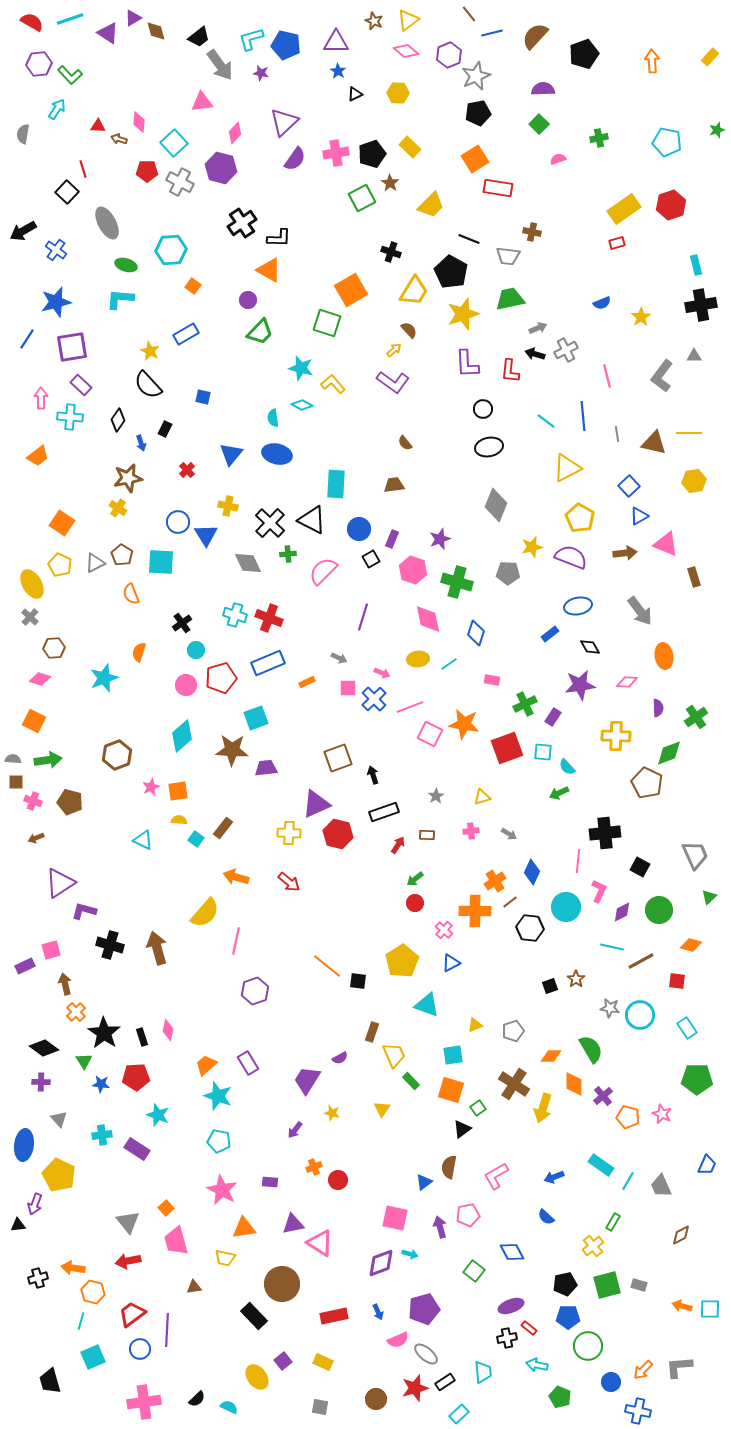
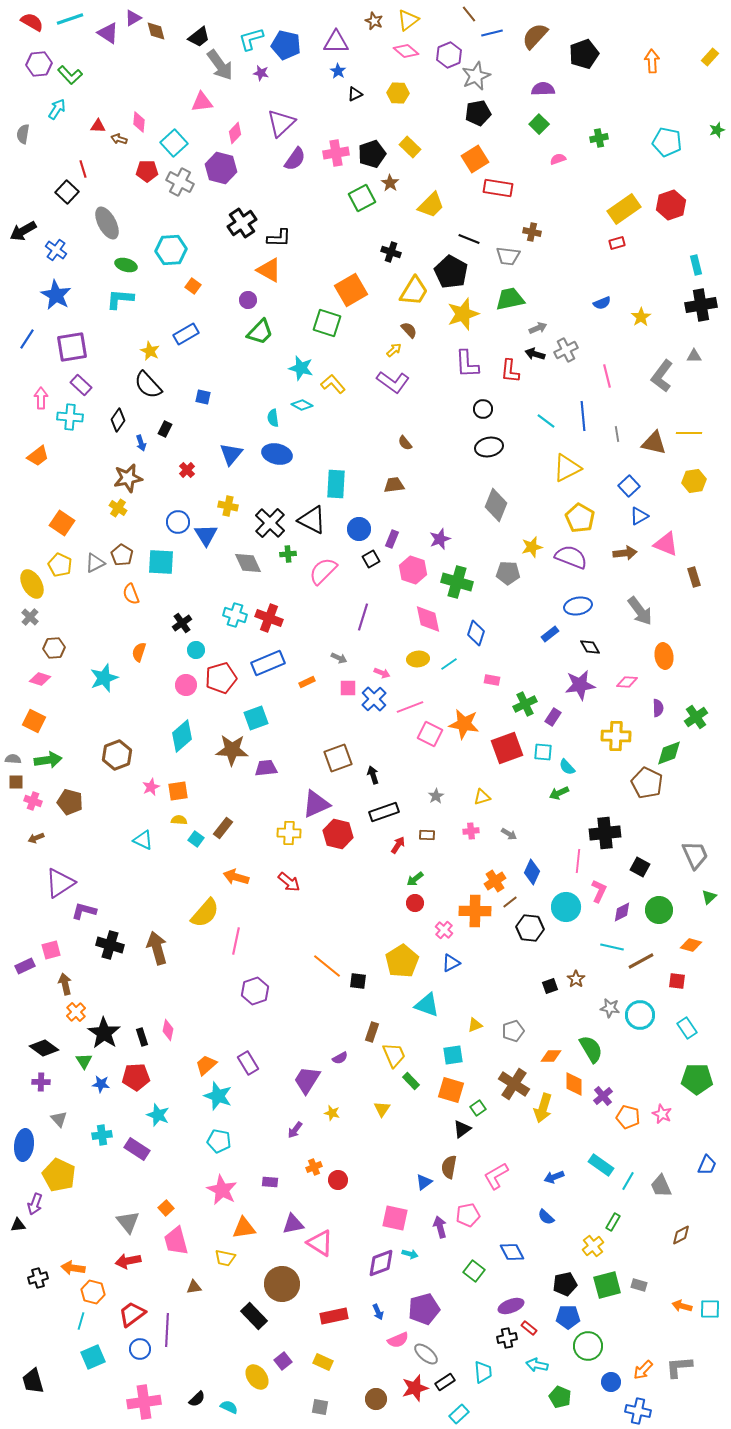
purple triangle at (284, 122): moved 3 px left, 1 px down
blue star at (56, 302): moved 7 px up; rotated 28 degrees counterclockwise
black trapezoid at (50, 1381): moved 17 px left
